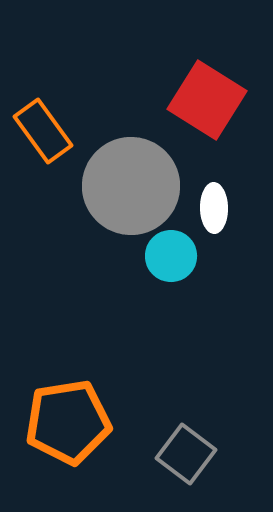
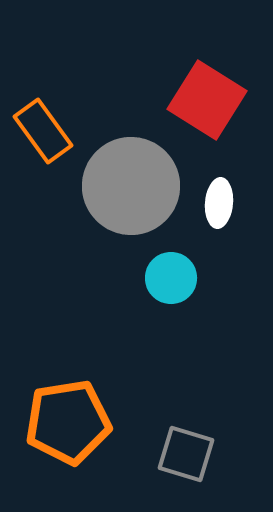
white ellipse: moved 5 px right, 5 px up; rotated 6 degrees clockwise
cyan circle: moved 22 px down
gray square: rotated 20 degrees counterclockwise
